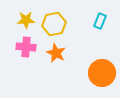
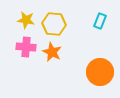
yellow star: rotated 12 degrees clockwise
yellow hexagon: rotated 15 degrees clockwise
orange star: moved 4 px left, 1 px up
orange circle: moved 2 px left, 1 px up
